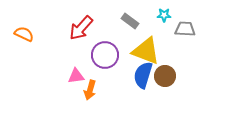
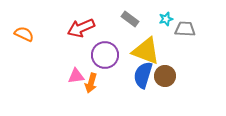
cyan star: moved 2 px right, 4 px down; rotated 16 degrees counterclockwise
gray rectangle: moved 2 px up
red arrow: rotated 24 degrees clockwise
orange arrow: moved 1 px right, 7 px up
